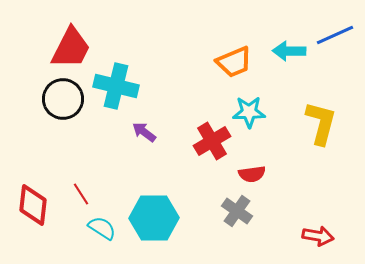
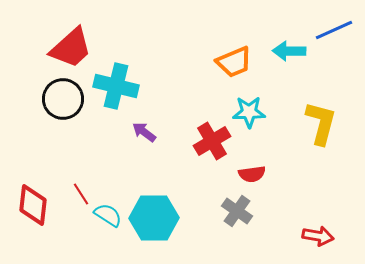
blue line: moved 1 px left, 5 px up
red trapezoid: rotated 21 degrees clockwise
cyan semicircle: moved 6 px right, 13 px up
